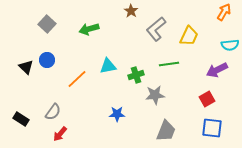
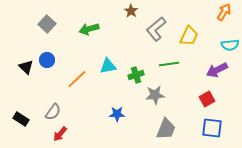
gray trapezoid: moved 2 px up
